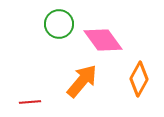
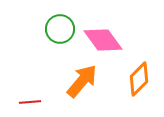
green circle: moved 1 px right, 5 px down
orange diamond: rotated 16 degrees clockwise
